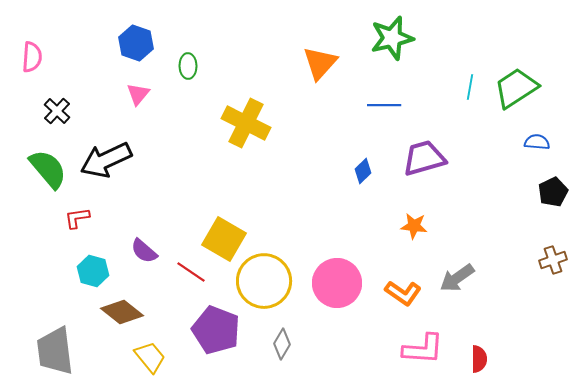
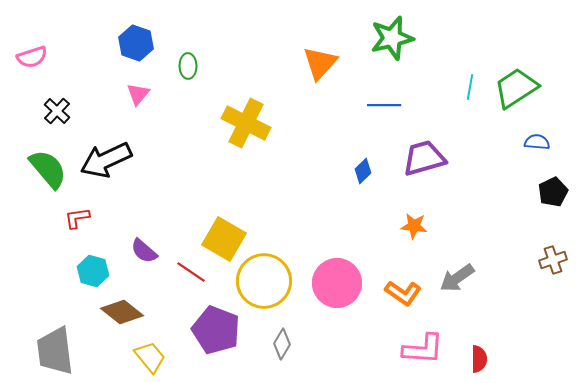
pink semicircle: rotated 68 degrees clockwise
